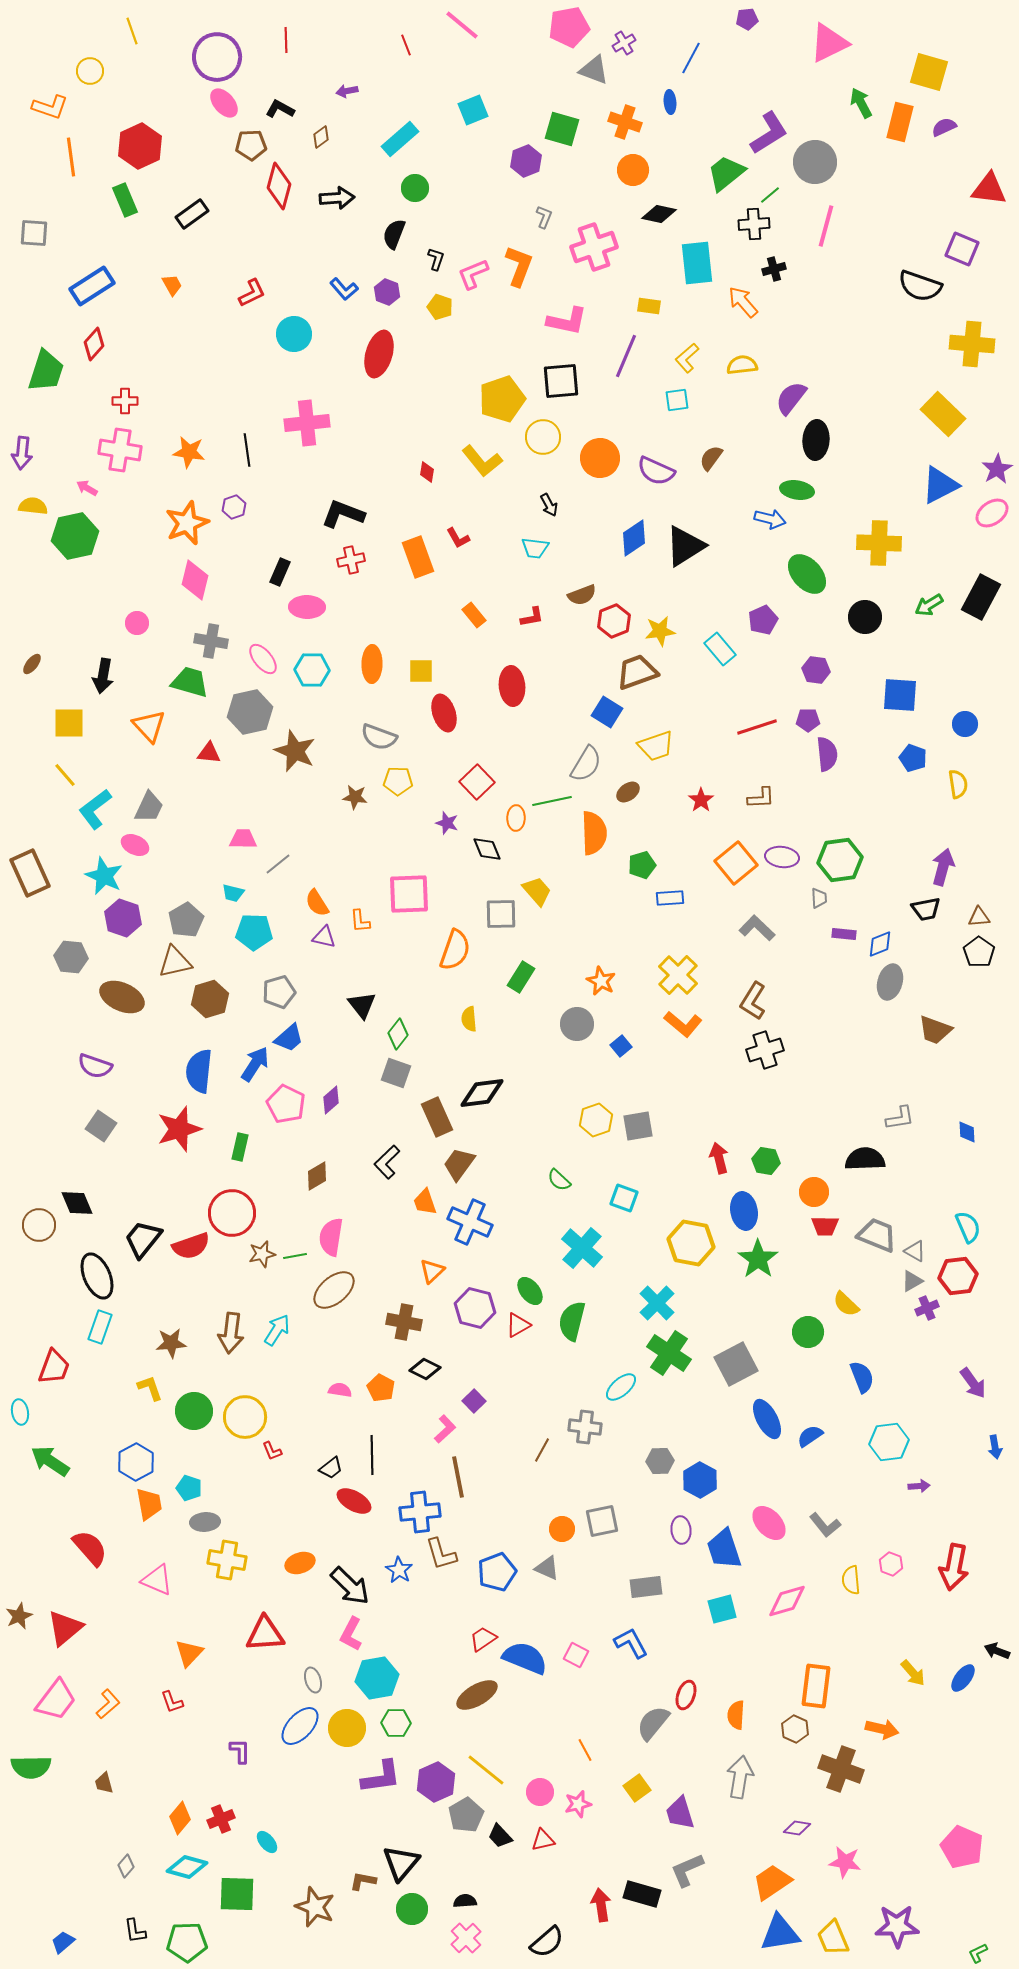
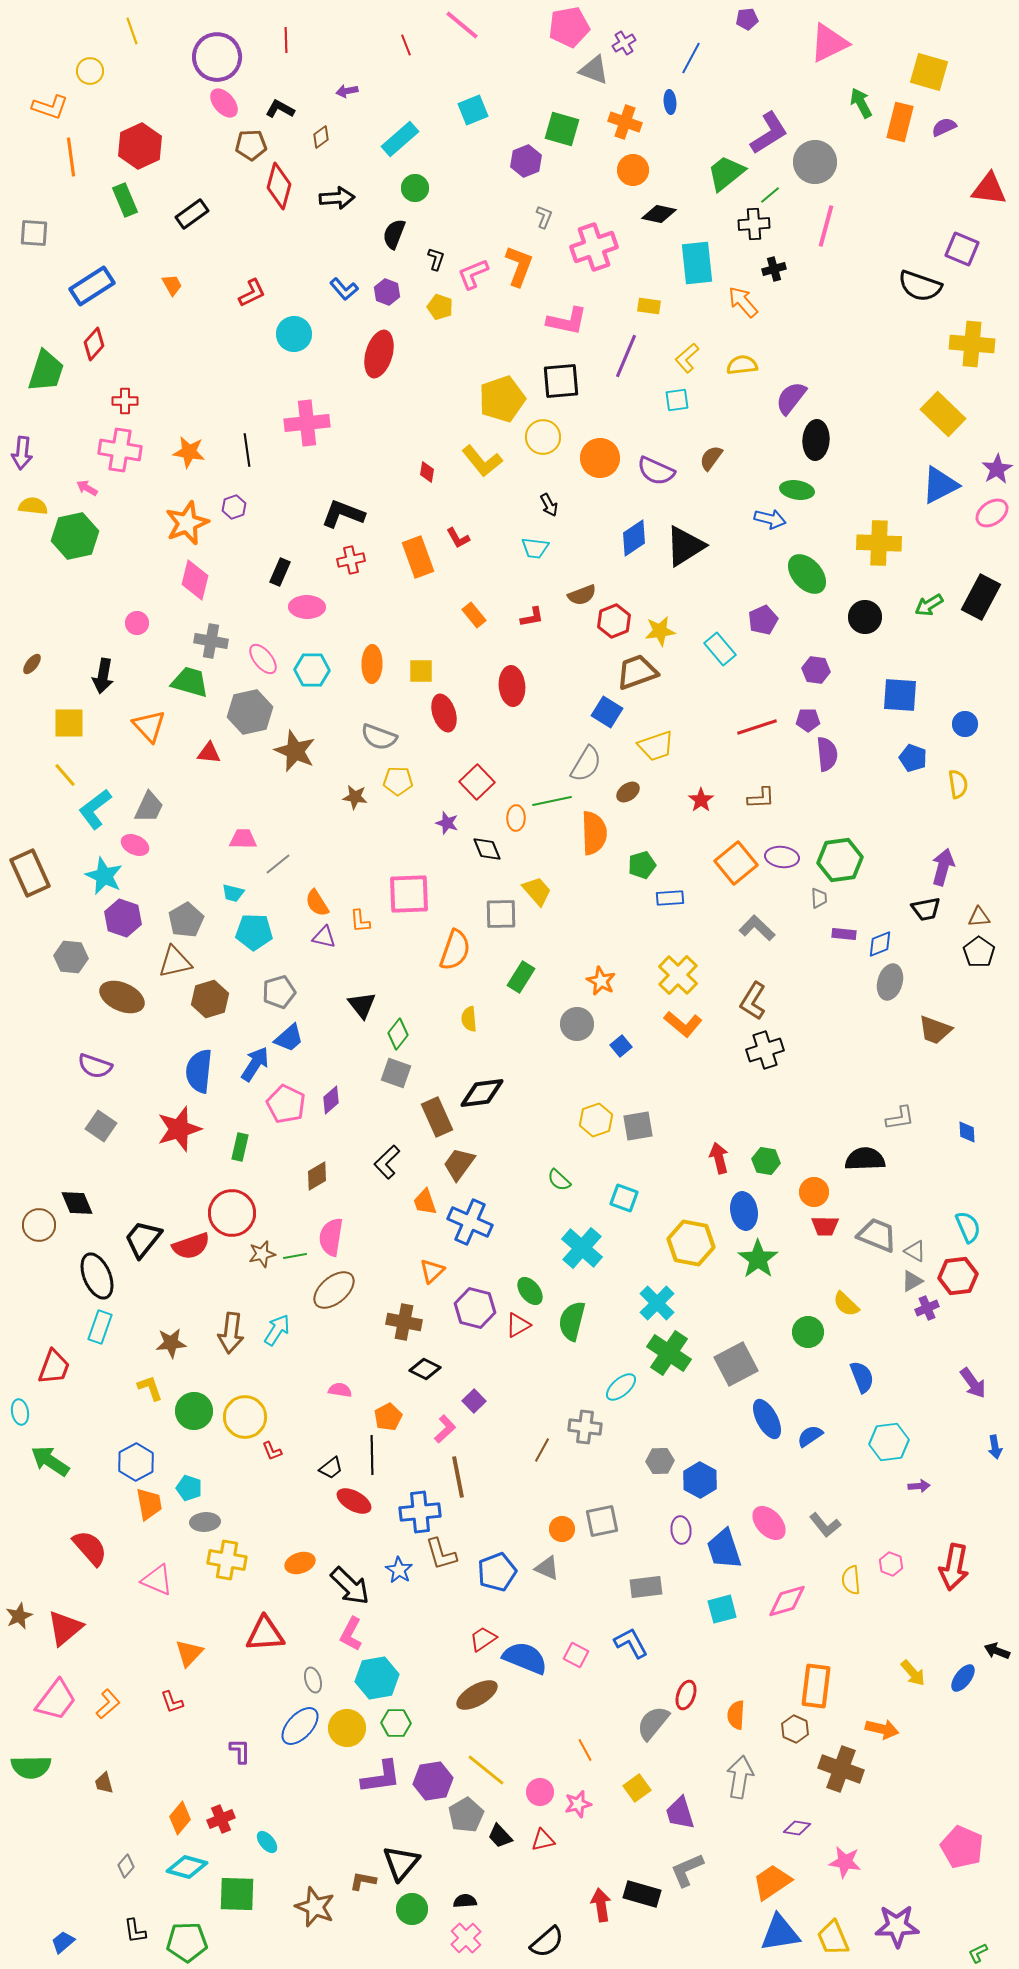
orange pentagon at (381, 1388): moved 7 px right, 29 px down; rotated 16 degrees clockwise
purple hexagon at (436, 1782): moved 3 px left, 1 px up; rotated 15 degrees clockwise
